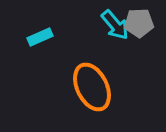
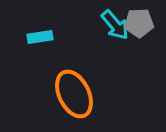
cyan rectangle: rotated 15 degrees clockwise
orange ellipse: moved 18 px left, 7 px down
